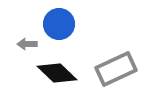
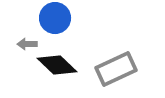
blue circle: moved 4 px left, 6 px up
black diamond: moved 8 px up
